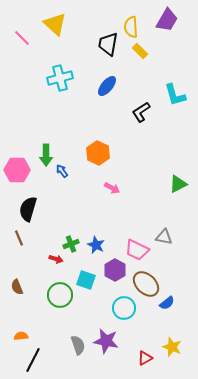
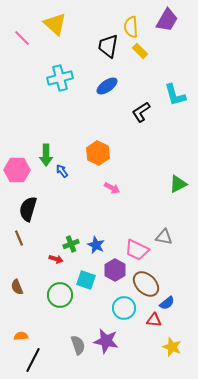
black trapezoid: moved 2 px down
blue ellipse: rotated 15 degrees clockwise
red triangle: moved 9 px right, 38 px up; rotated 35 degrees clockwise
